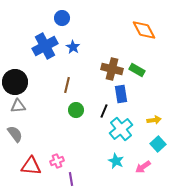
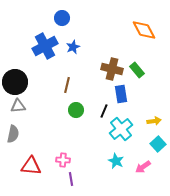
blue star: rotated 16 degrees clockwise
green rectangle: rotated 21 degrees clockwise
yellow arrow: moved 1 px down
gray semicircle: moved 2 px left; rotated 48 degrees clockwise
pink cross: moved 6 px right, 1 px up; rotated 24 degrees clockwise
